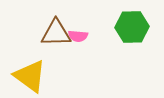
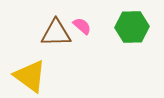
pink semicircle: moved 4 px right, 10 px up; rotated 144 degrees counterclockwise
